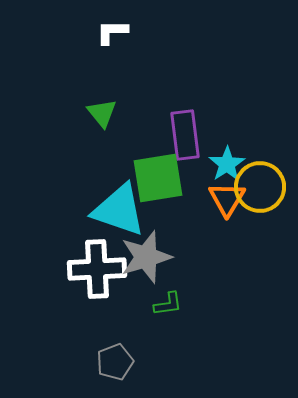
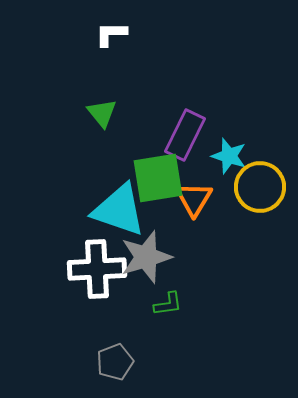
white L-shape: moved 1 px left, 2 px down
purple rectangle: rotated 33 degrees clockwise
cyan star: moved 2 px right, 8 px up; rotated 21 degrees counterclockwise
orange triangle: moved 33 px left
